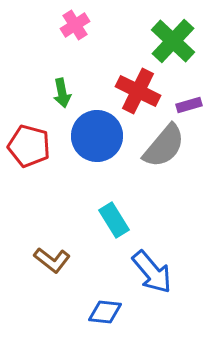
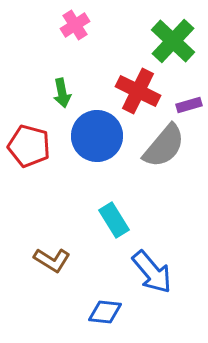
brown L-shape: rotated 6 degrees counterclockwise
